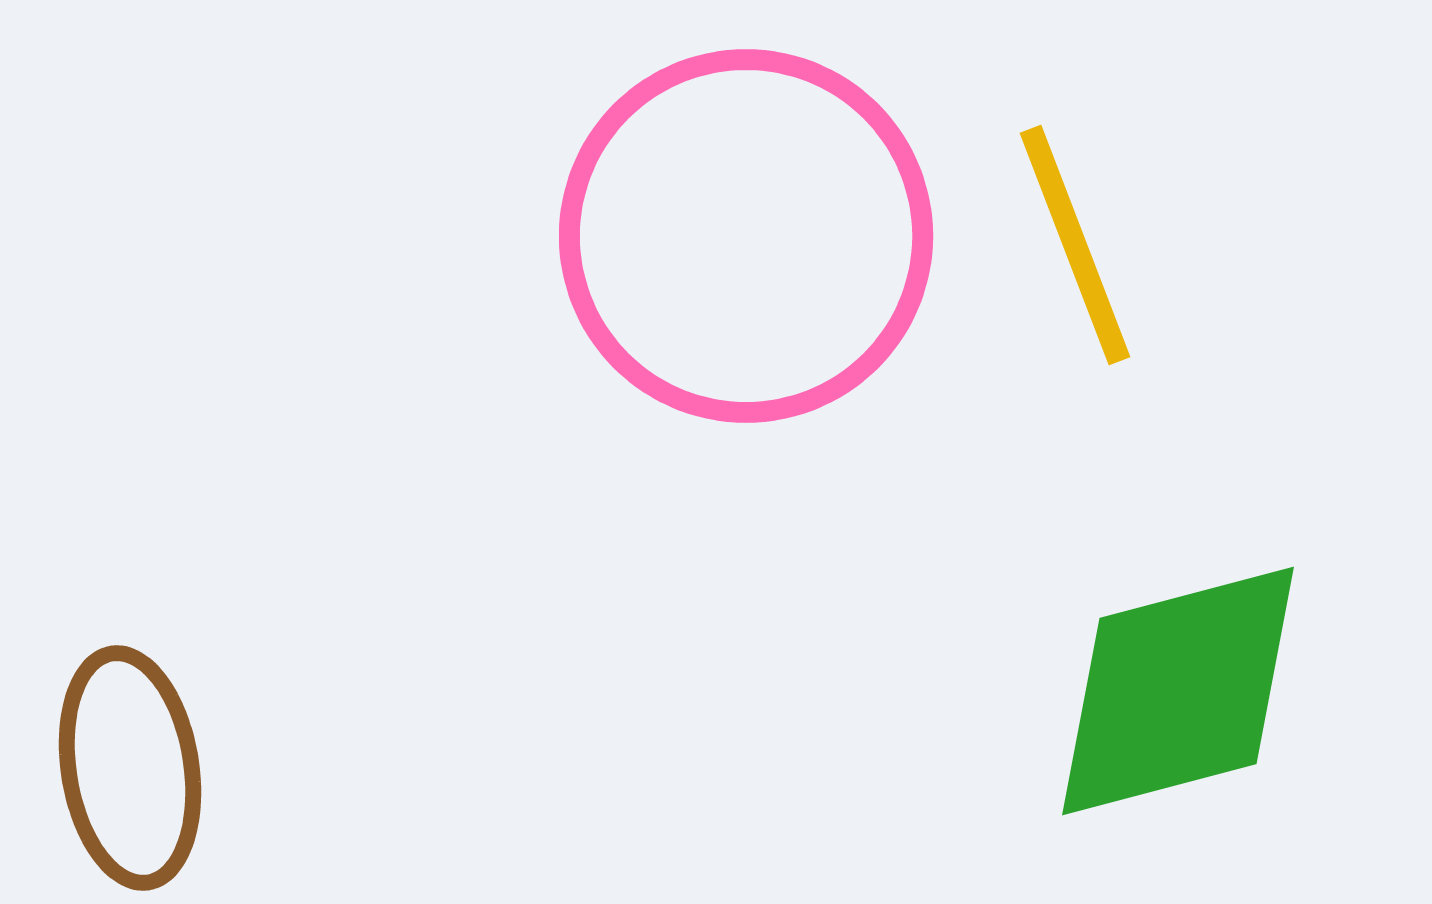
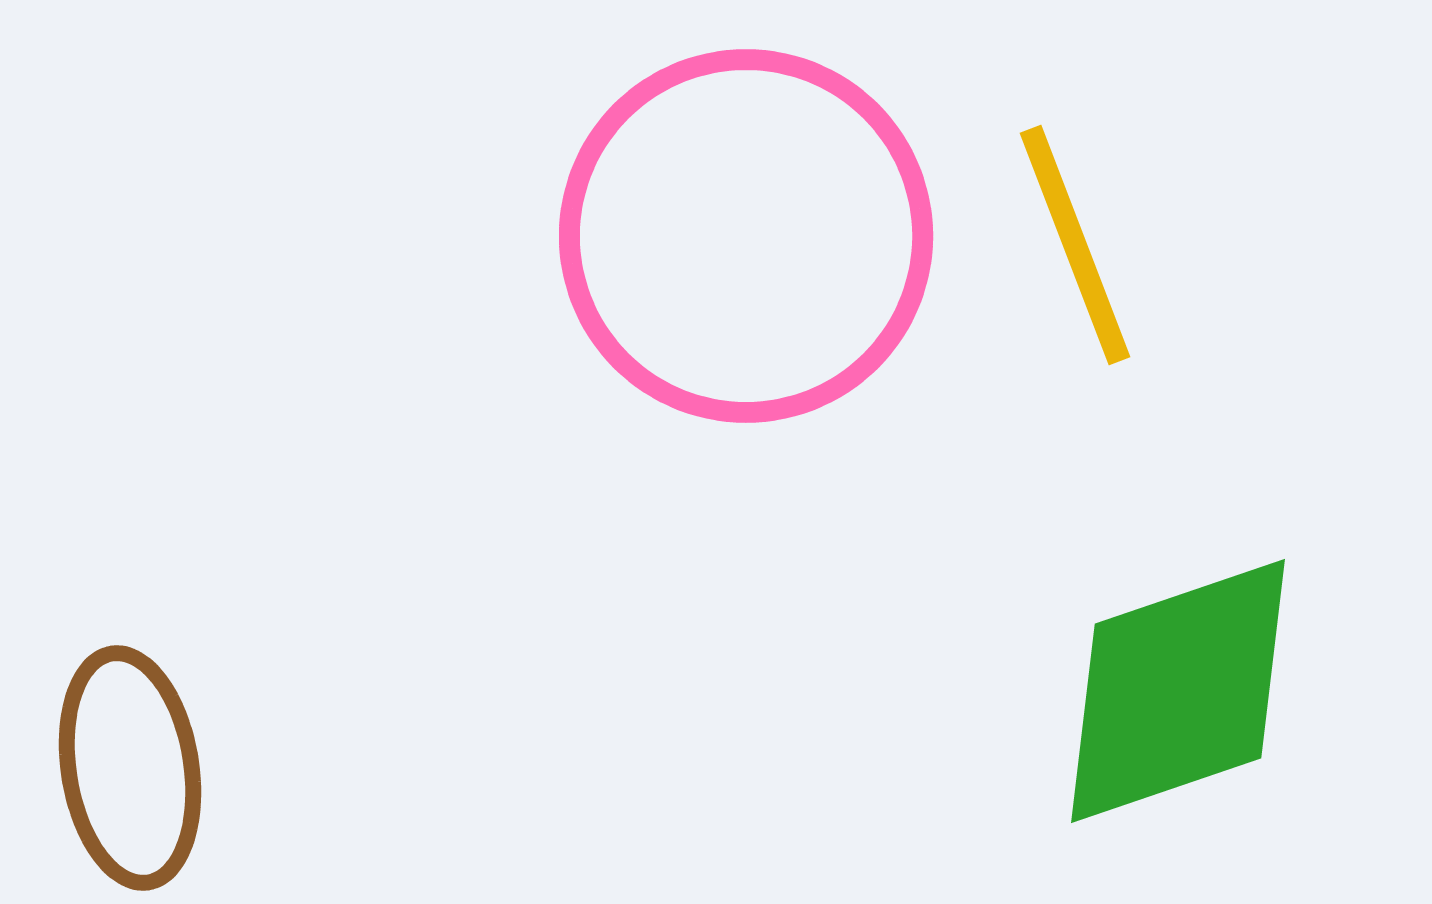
green diamond: rotated 4 degrees counterclockwise
